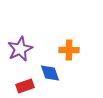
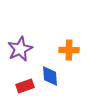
blue diamond: moved 3 px down; rotated 15 degrees clockwise
